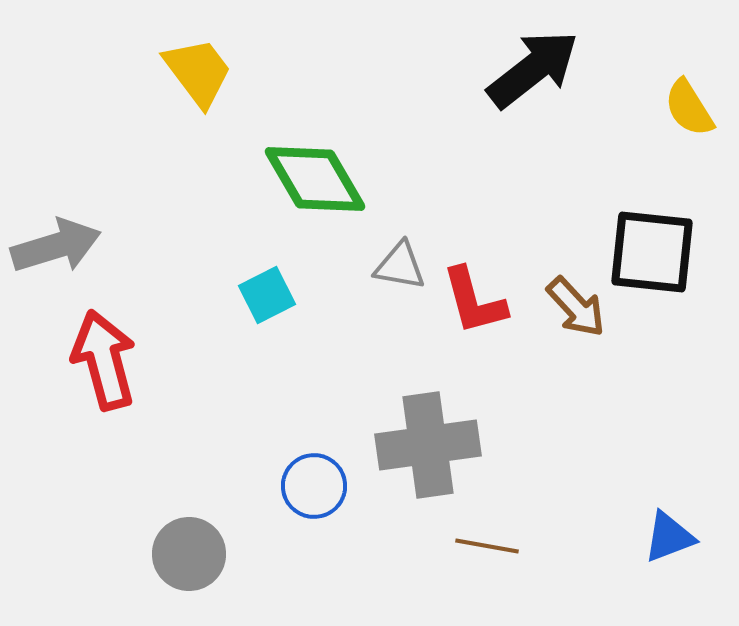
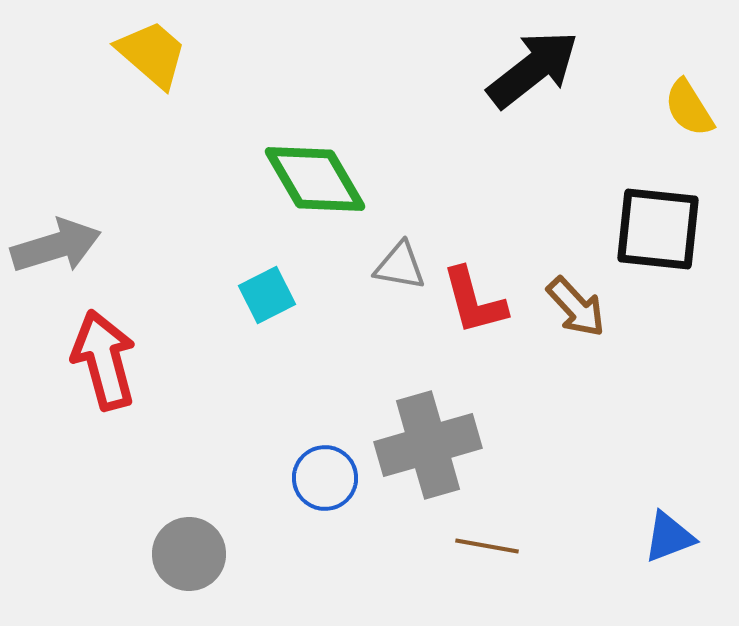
yellow trapezoid: moved 46 px left, 18 px up; rotated 12 degrees counterclockwise
black square: moved 6 px right, 23 px up
gray cross: rotated 8 degrees counterclockwise
blue circle: moved 11 px right, 8 px up
